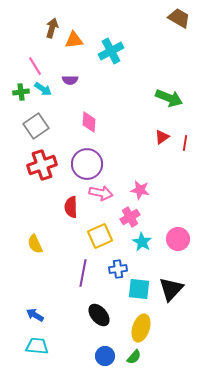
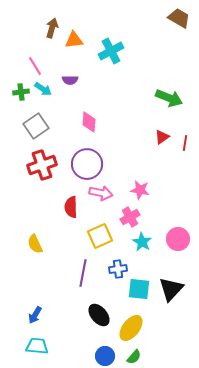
blue arrow: rotated 90 degrees counterclockwise
yellow ellipse: moved 10 px left; rotated 20 degrees clockwise
